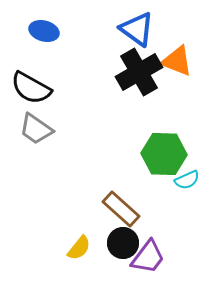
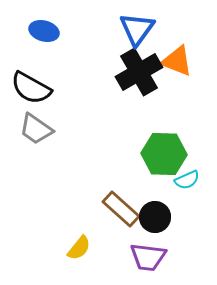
blue triangle: rotated 30 degrees clockwise
black circle: moved 32 px right, 26 px up
purple trapezoid: rotated 60 degrees clockwise
